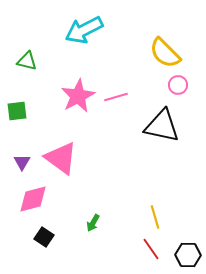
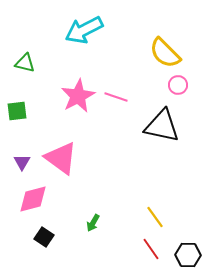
green triangle: moved 2 px left, 2 px down
pink line: rotated 35 degrees clockwise
yellow line: rotated 20 degrees counterclockwise
